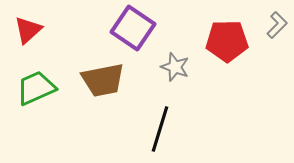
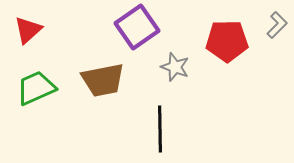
purple square: moved 4 px right, 1 px up; rotated 21 degrees clockwise
black line: rotated 18 degrees counterclockwise
